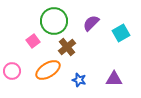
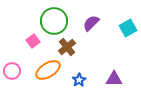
cyan square: moved 7 px right, 5 px up
blue star: rotated 24 degrees clockwise
